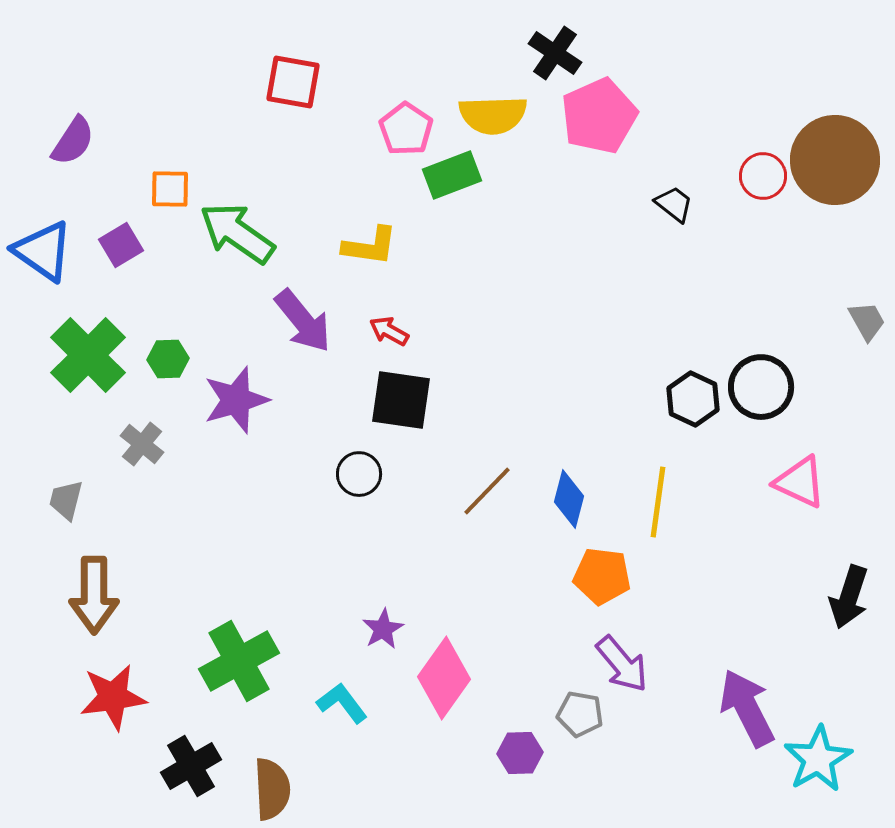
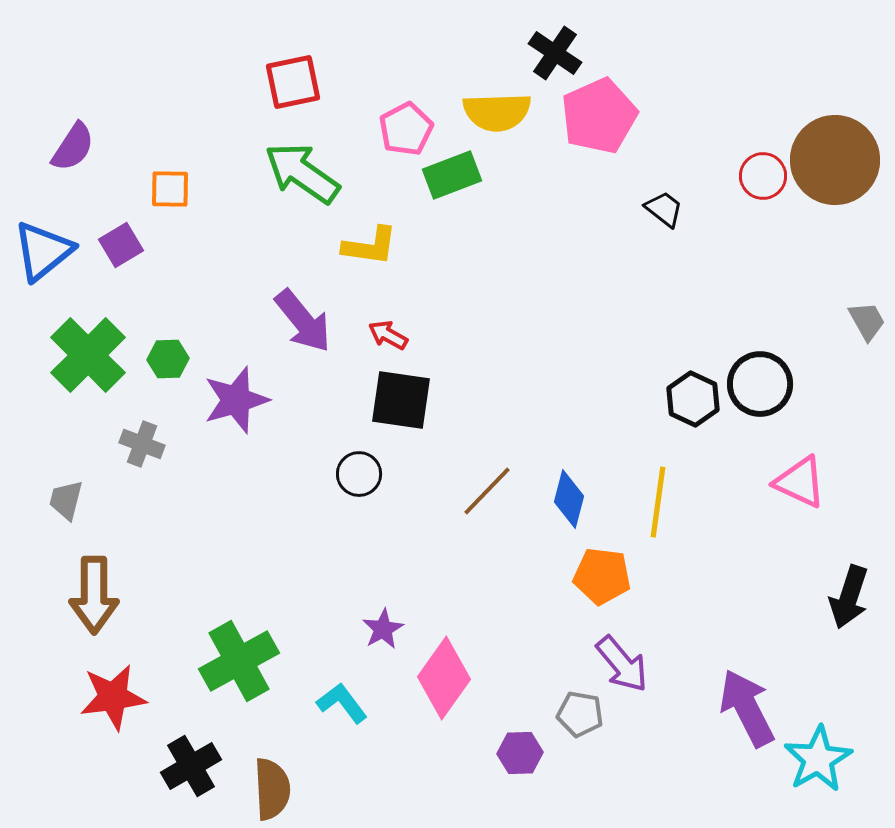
red square at (293, 82): rotated 22 degrees counterclockwise
yellow semicircle at (493, 115): moved 4 px right, 3 px up
pink pentagon at (406, 129): rotated 10 degrees clockwise
purple semicircle at (73, 141): moved 6 px down
black trapezoid at (674, 204): moved 10 px left, 5 px down
green arrow at (237, 233): moved 65 px right, 60 px up
blue triangle at (43, 251): rotated 46 degrees clockwise
red arrow at (389, 331): moved 1 px left, 4 px down
black circle at (761, 387): moved 1 px left, 3 px up
gray cross at (142, 444): rotated 18 degrees counterclockwise
